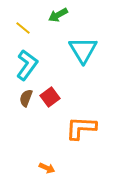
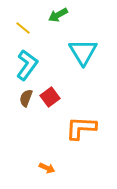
cyan triangle: moved 2 px down
